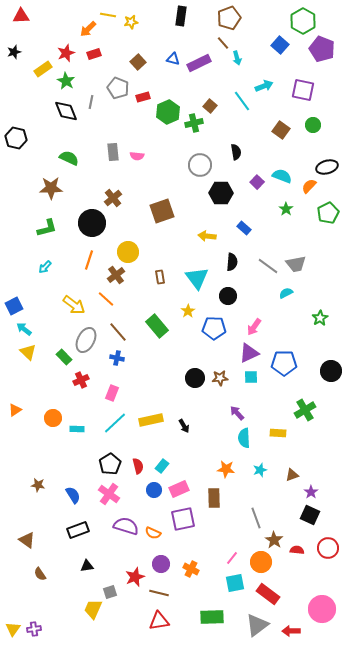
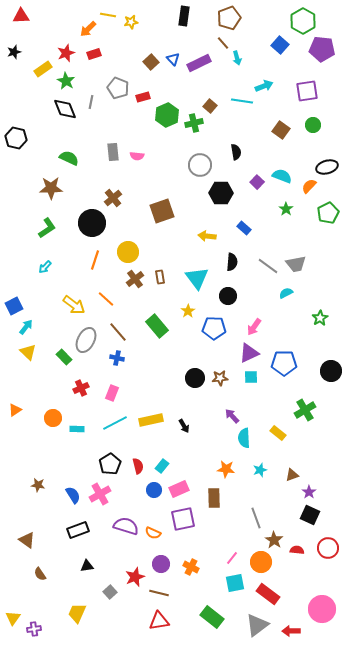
black rectangle at (181, 16): moved 3 px right
purple pentagon at (322, 49): rotated 15 degrees counterclockwise
blue triangle at (173, 59): rotated 32 degrees clockwise
brown square at (138, 62): moved 13 px right
purple square at (303, 90): moved 4 px right, 1 px down; rotated 20 degrees counterclockwise
cyan line at (242, 101): rotated 45 degrees counterclockwise
black diamond at (66, 111): moved 1 px left, 2 px up
green hexagon at (168, 112): moved 1 px left, 3 px down
green L-shape at (47, 228): rotated 20 degrees counterclockwise
orange line at (89, 260): moved 6 px right
brown cross at (116, 275): moved 19 px right, 4 px down
cyan arrow at (24, 329): moved 2 px right, 2 px up; rotated 91 degrees clockwise
red cross at (81, 380): moved 8 px down
purple arrow at (237, 413): moved 5 px left, 3 px down
cyan line at (115, 423): rotated 15 degrees clockwise
yellow rectangle at (278, 433): rotated 35 degrees clockwise
purple star at (311, 492): moved 2 px left
pink cross at (109, 494): moved 9 px left; rotated 25 degrees clockwise
orange cross at (191, 569): moved 2 px up
gray square at (110, 592): rotated 24 degrees counterclockwise
yellow trapezoid at (93, 609): moved 16 px left, 4 px down
green rectangle at (212, 617): rotated 40 degrees clockwise
yellow triangle at (13, 629): moved 11 px up
